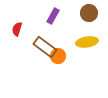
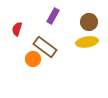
brown circle: moved 9 px down
orange circle: moved 25 px left, 3 px down
